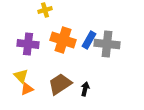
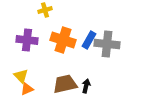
purple cross: moved 1 px left, 4 px up
brown trapezoid: moved 5 px right; rotated 20 degrees clockwise
black arrow: moved 1 px right, 3 px up
